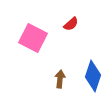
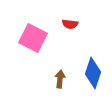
red semicircle: moved 1 px left; rotated 49 degrees clockwise
blue diamond: moved 3 px up
